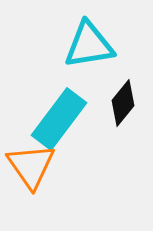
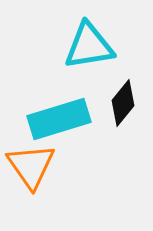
cyan triangle: moved 1 px down
cyan rectangle: rotated 36 degrees clockwise
